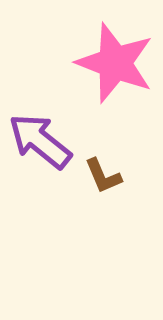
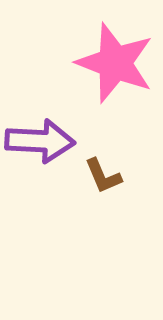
purple arrow: rotated 144 degrees clockwise
